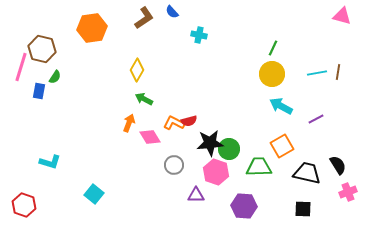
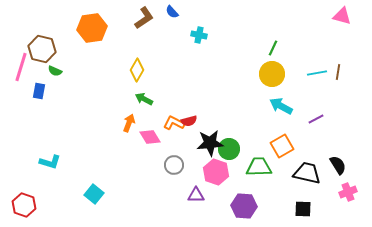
green semicircle: moved 6 px up; rotated 80 degrees clockwise
